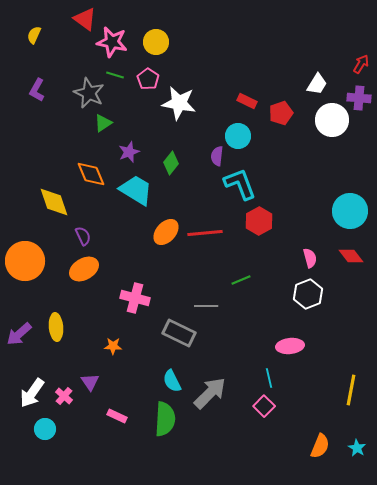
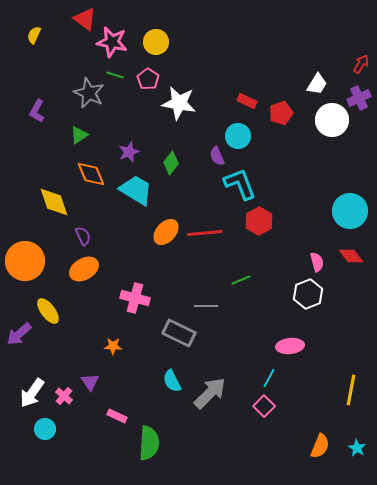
purple L-shape at (37, 90): moved 21 px down
purple cross at (359, 98): rotated 30 degrees counterclockwise
green triangle at (103, 123): moved 24 px left, 12 px down
purple semicircle at (217, 156): rotated 30 degrees counterclockwise
pink semicircle at (310, 258): moved 7 px right, 4 px down
yellow ellipse at (56, 327): moved 8 px left, 16 px up; rotated 32 degrees counterclockwise
cyan line at (269, 378): rotated 42 degrees clockwise
green semicircle at (165, 419): moved 16 px left, 24 px down
